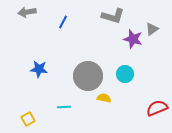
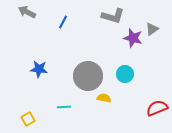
gray arrow: rotated 36 degrees clockwise
purple star: moved 1 px up
